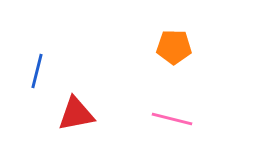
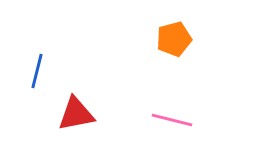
orange pentagon: moved 8 px up; rotated 16 degrees counterclockwise
pink line: moved 1 px down
